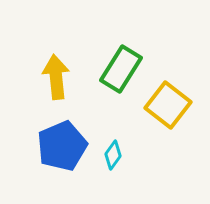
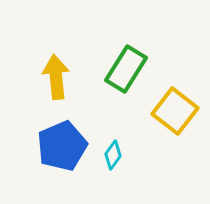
green rectangle: moved 5 px right
yellow square: moved 7 px right, 6 px down
